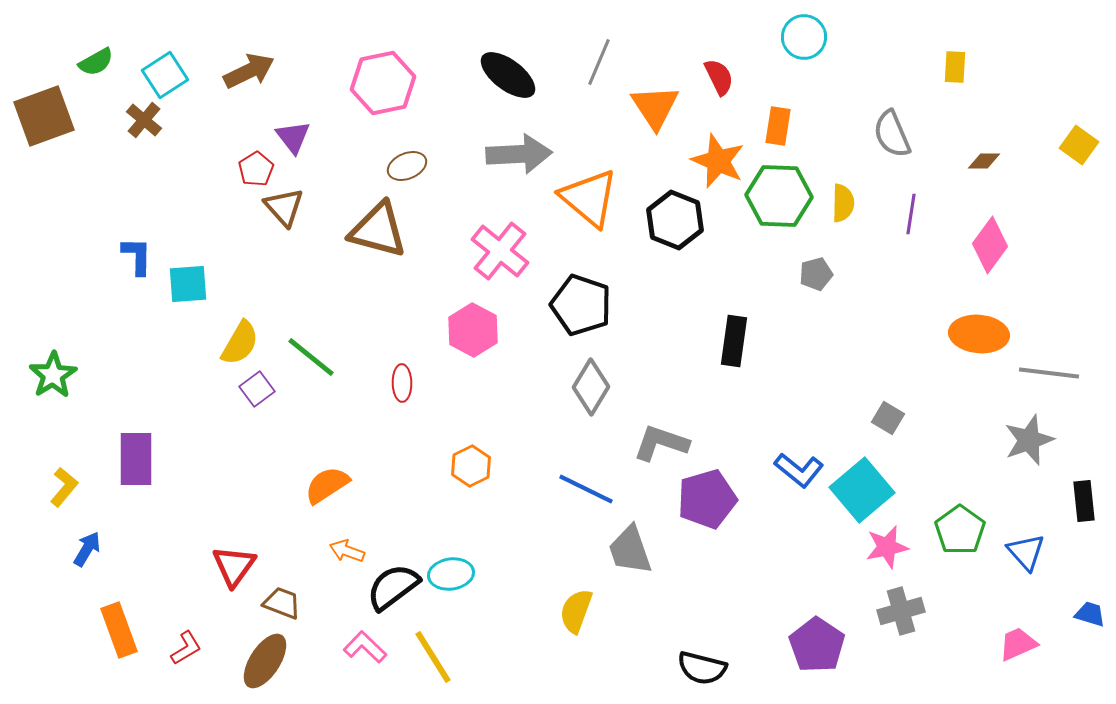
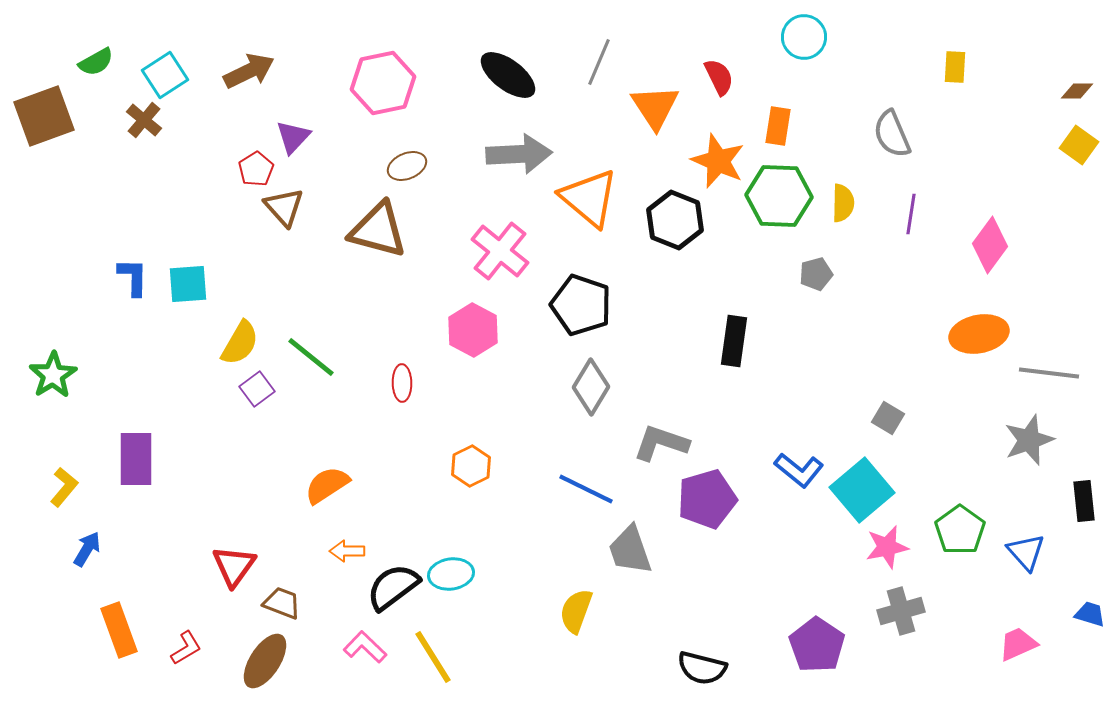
purple triangle at (293, 137): rotated 21 degrees clockwise
brown diamond at (984, 161): moved 93 px right, 70 px up
blue L-shape at (137, 256): moved 4 px left, 21 px down
orange ellipse at (979, 334): rotated 16 degrees counterclockwise
orange arrow at (347, 551): rotated 20 degrees counterclockwise
